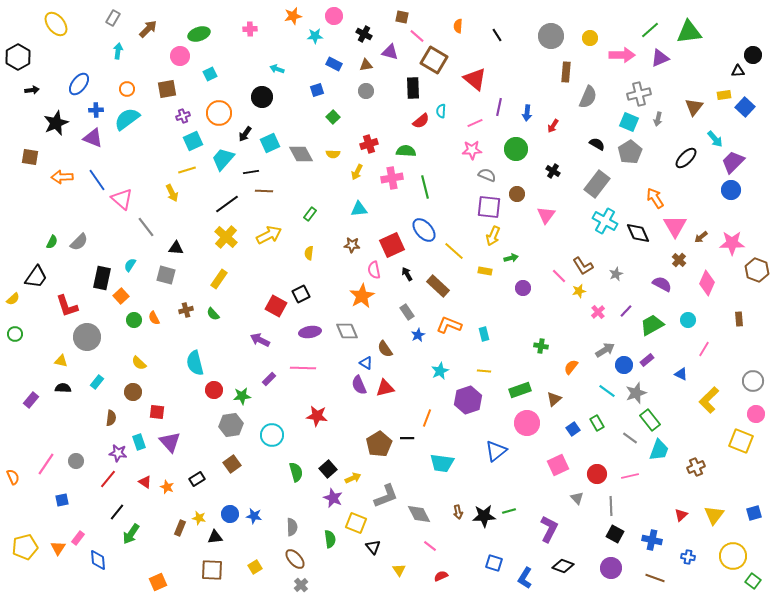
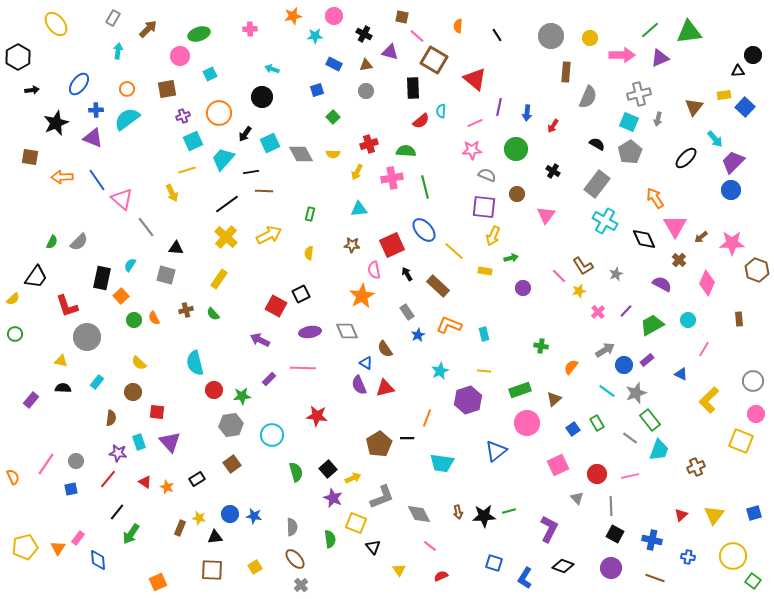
cyan arrow at (277, 69): moved 5 px left
purple square at (489, 207): moved 5 px left
green rectangle at (310, 214): rotated 24 degrees counterclockwise
black diamond at (638, 233): moved 6 px right, 6 px down
gray L-shape at (386, 496): moved 4 px left, 1 px down
blue square at (62, 500): moved 9 px right, 11 px up
